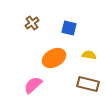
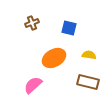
brown cross: rotated 16 degrees clockwise
brown rectangle: moved 2 px up
